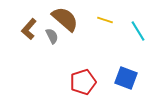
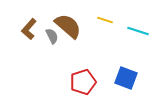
brown semicircle: moved 3 px right, 7 px down
cyan line: rotated 40 degrees counterclockwise
